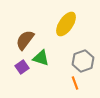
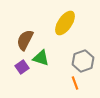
yellow ellipse: moved 1 px left, 1 px up
brown semicircle: rotated 10 degrees counterclockwise
